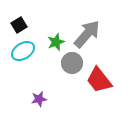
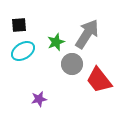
black square: rotated 28 degrees clockwise
gray arrow: rotated 8 degrees counterclockwise
gray circle: moved 1 px down
